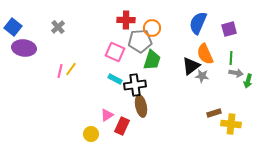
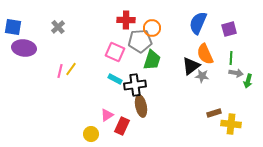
blue square: rotated 30 degrees counterclockwise
